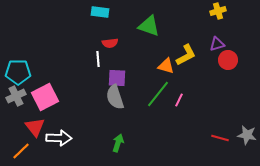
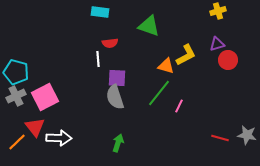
cyan pentagon: moved 2 px left; rotated 15 degrees clockwise
green line: moved 1 px right, 1 px up
pink line: moved 6 px down
orange line: moved 4 px left, 9 px up
